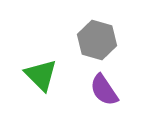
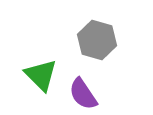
purple semicircle: moved 21 px left, 4 px down
